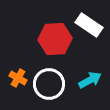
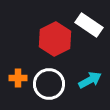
red hexagon: rotated 24 degrees counterclockwise
orange cross: rotated 30 degrees counterclockwise
